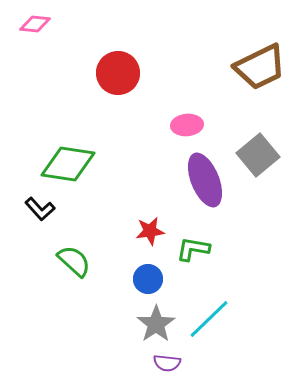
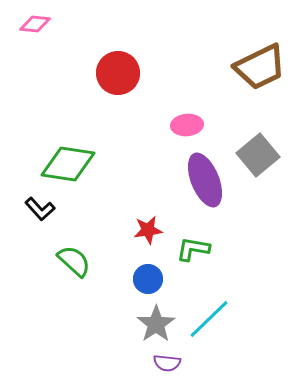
red star: moved 2 px left, 1 px up
